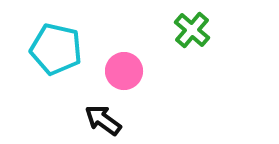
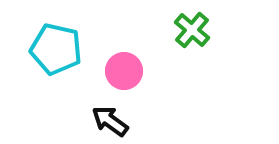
black arrow: moved 7 px right, 1 px down
